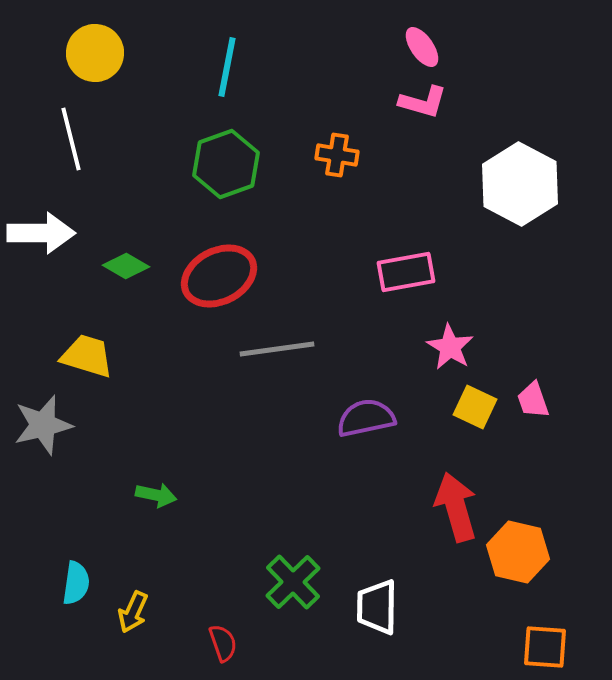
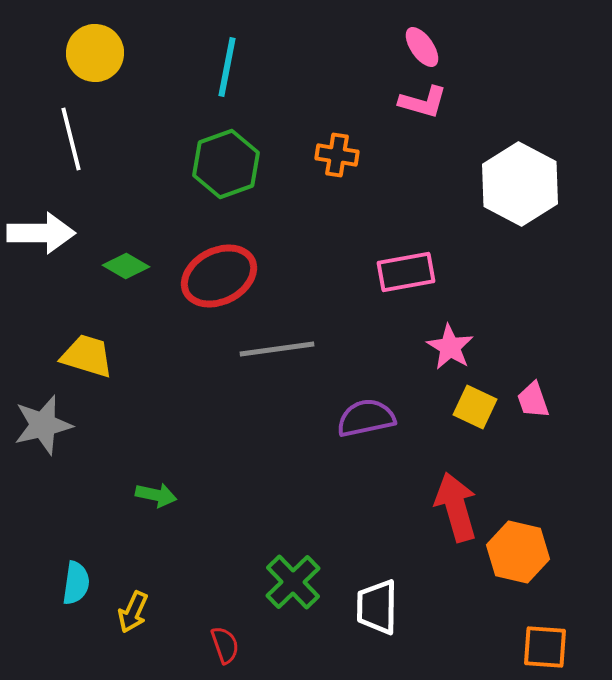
red semicircle: moved 2 px right, 2 px down
